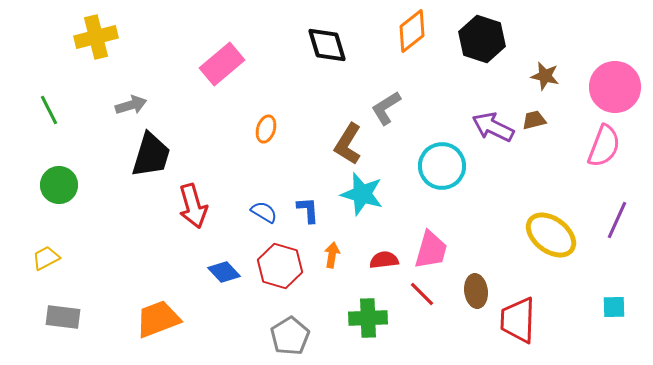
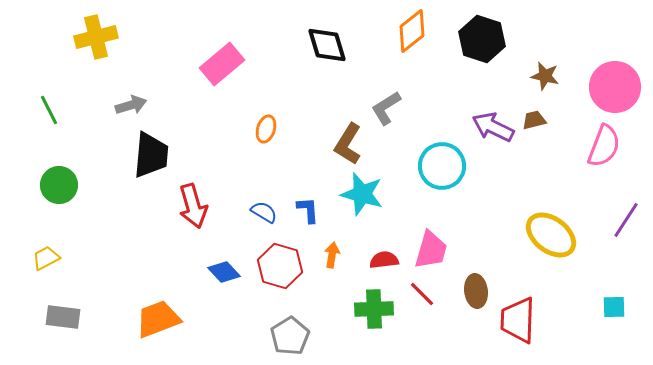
black trapezoid: rotated 12 degrees counterclockwise
purple line: moved 9 px right; rotated 9 degrees clockwise
green cross: moved 6 px right, 9 px up
